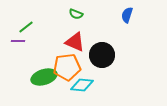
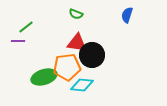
red triangle: moved 2 px right, 1 px down; rotated 15 degrees counterclockwise
black circle: moved 10 px left
